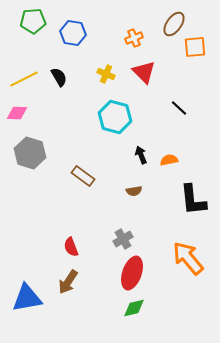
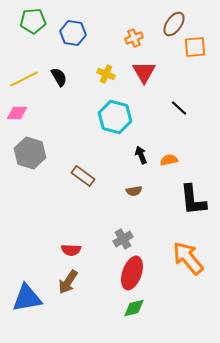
red triangle: rotated 15 degrees clockwise
red semicircle: moved 3 px down; rotated 66 degrees counterclockwise
